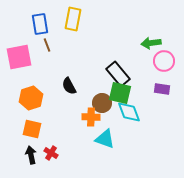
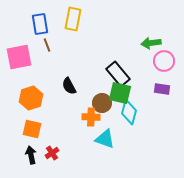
cyan diamond: rotated 35 degrees clockwise
red cross: moved 1 px right; rotated 24 degrees clockwise
